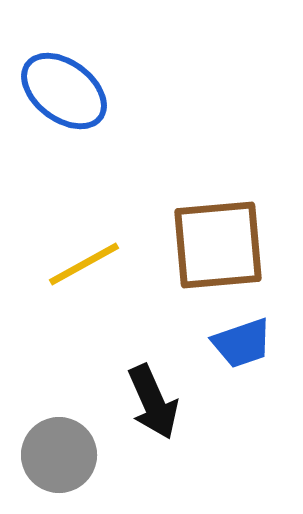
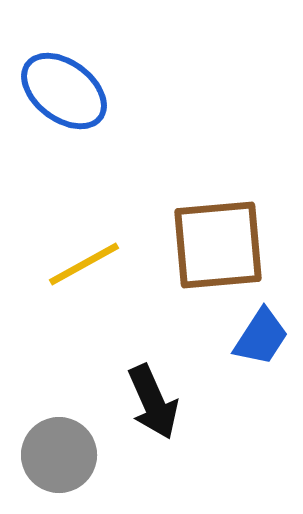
blue trapezoid: moved 19 px right, 6 px up; rotated 38 degrees counterclockwise
